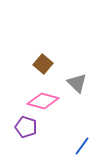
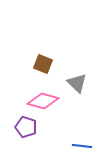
brown square: rotated 18 degrees counterclockwise
blue line: rotated 60 degrees clockwise
